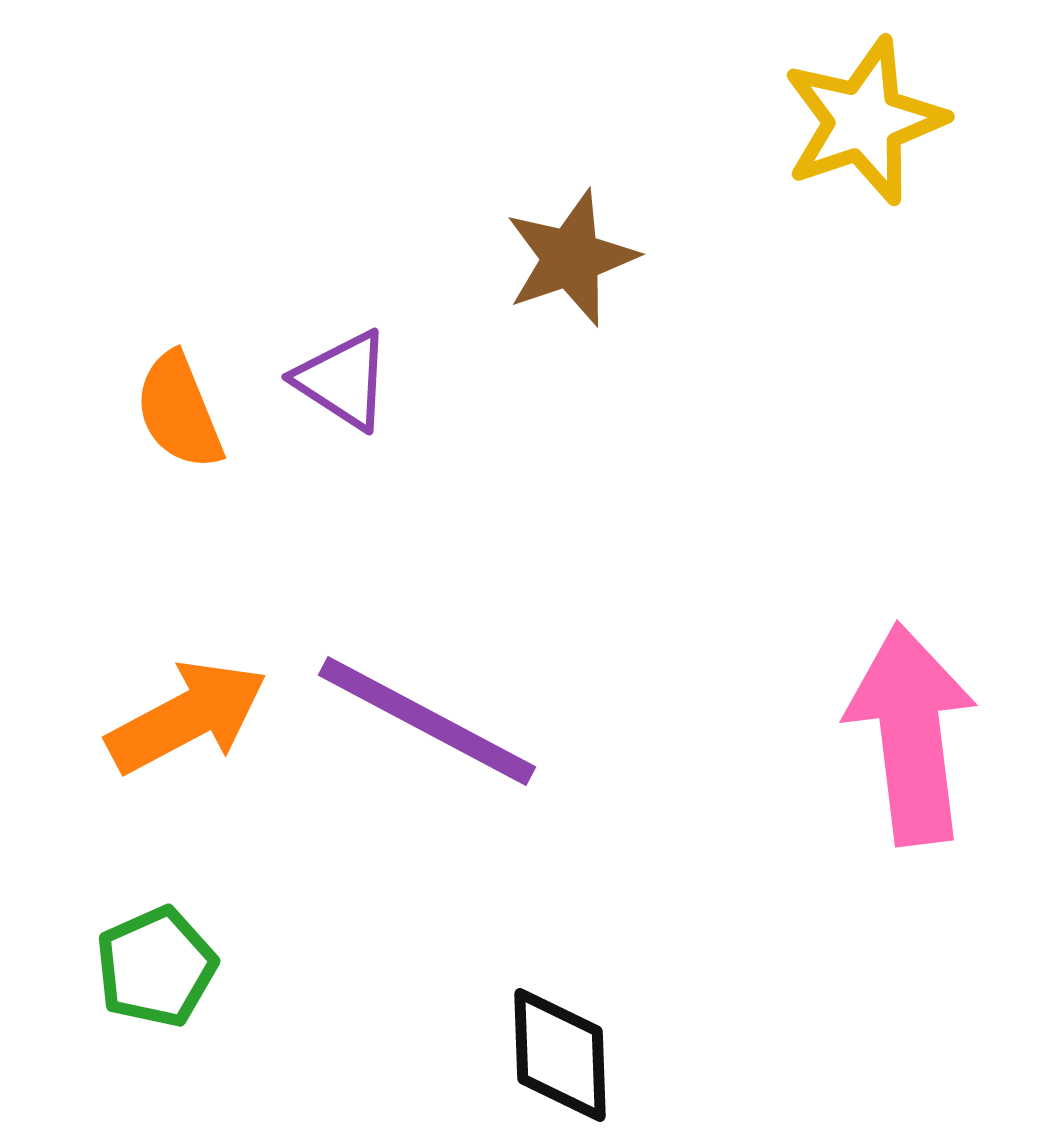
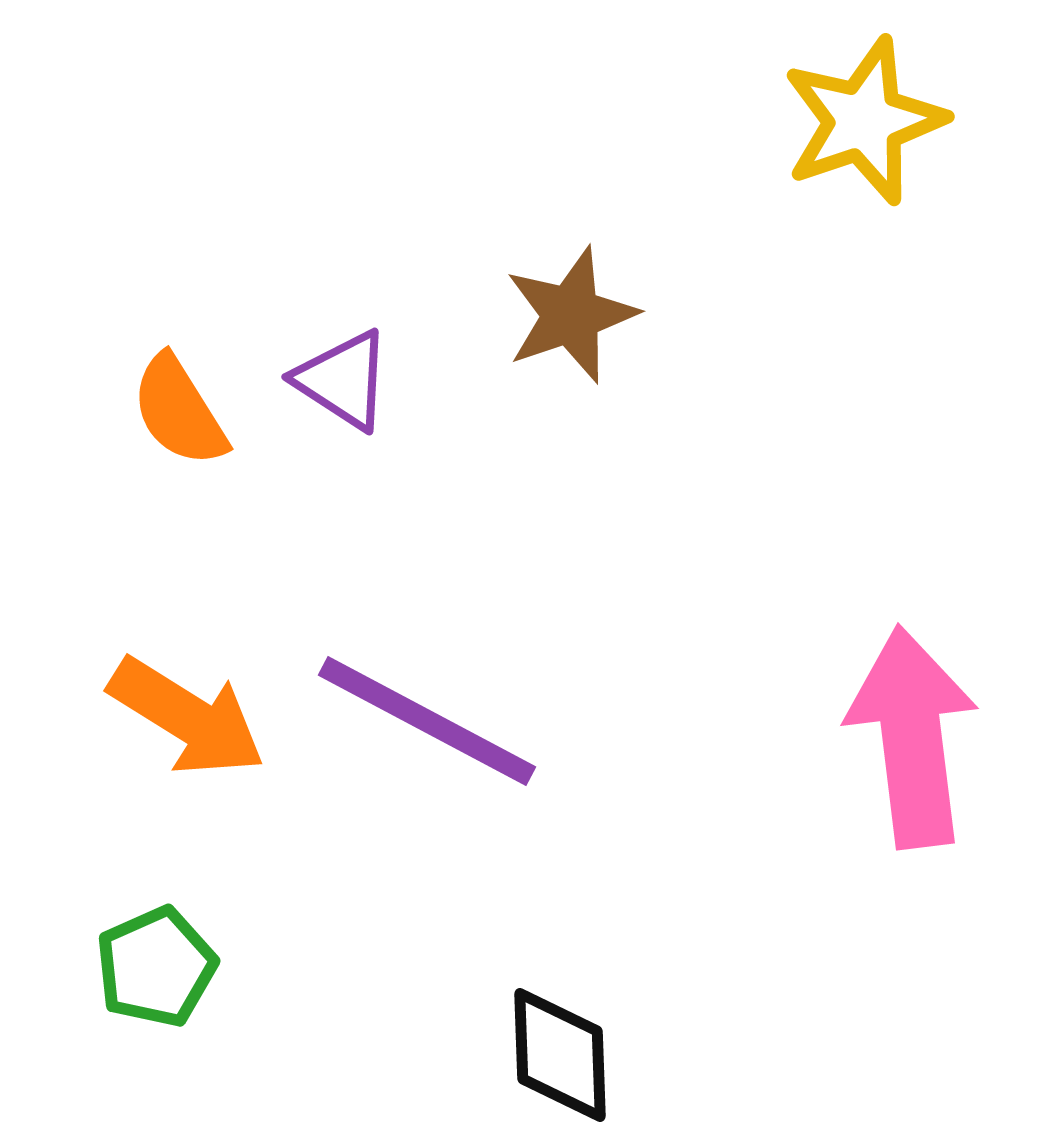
brown star: moved 57 px down
orange semicircle: rotated 10 degrees counterclockwise
orange arrow: rotated 60 degrees clockwise
pink arrow: moved 1 px right, 3 px down
